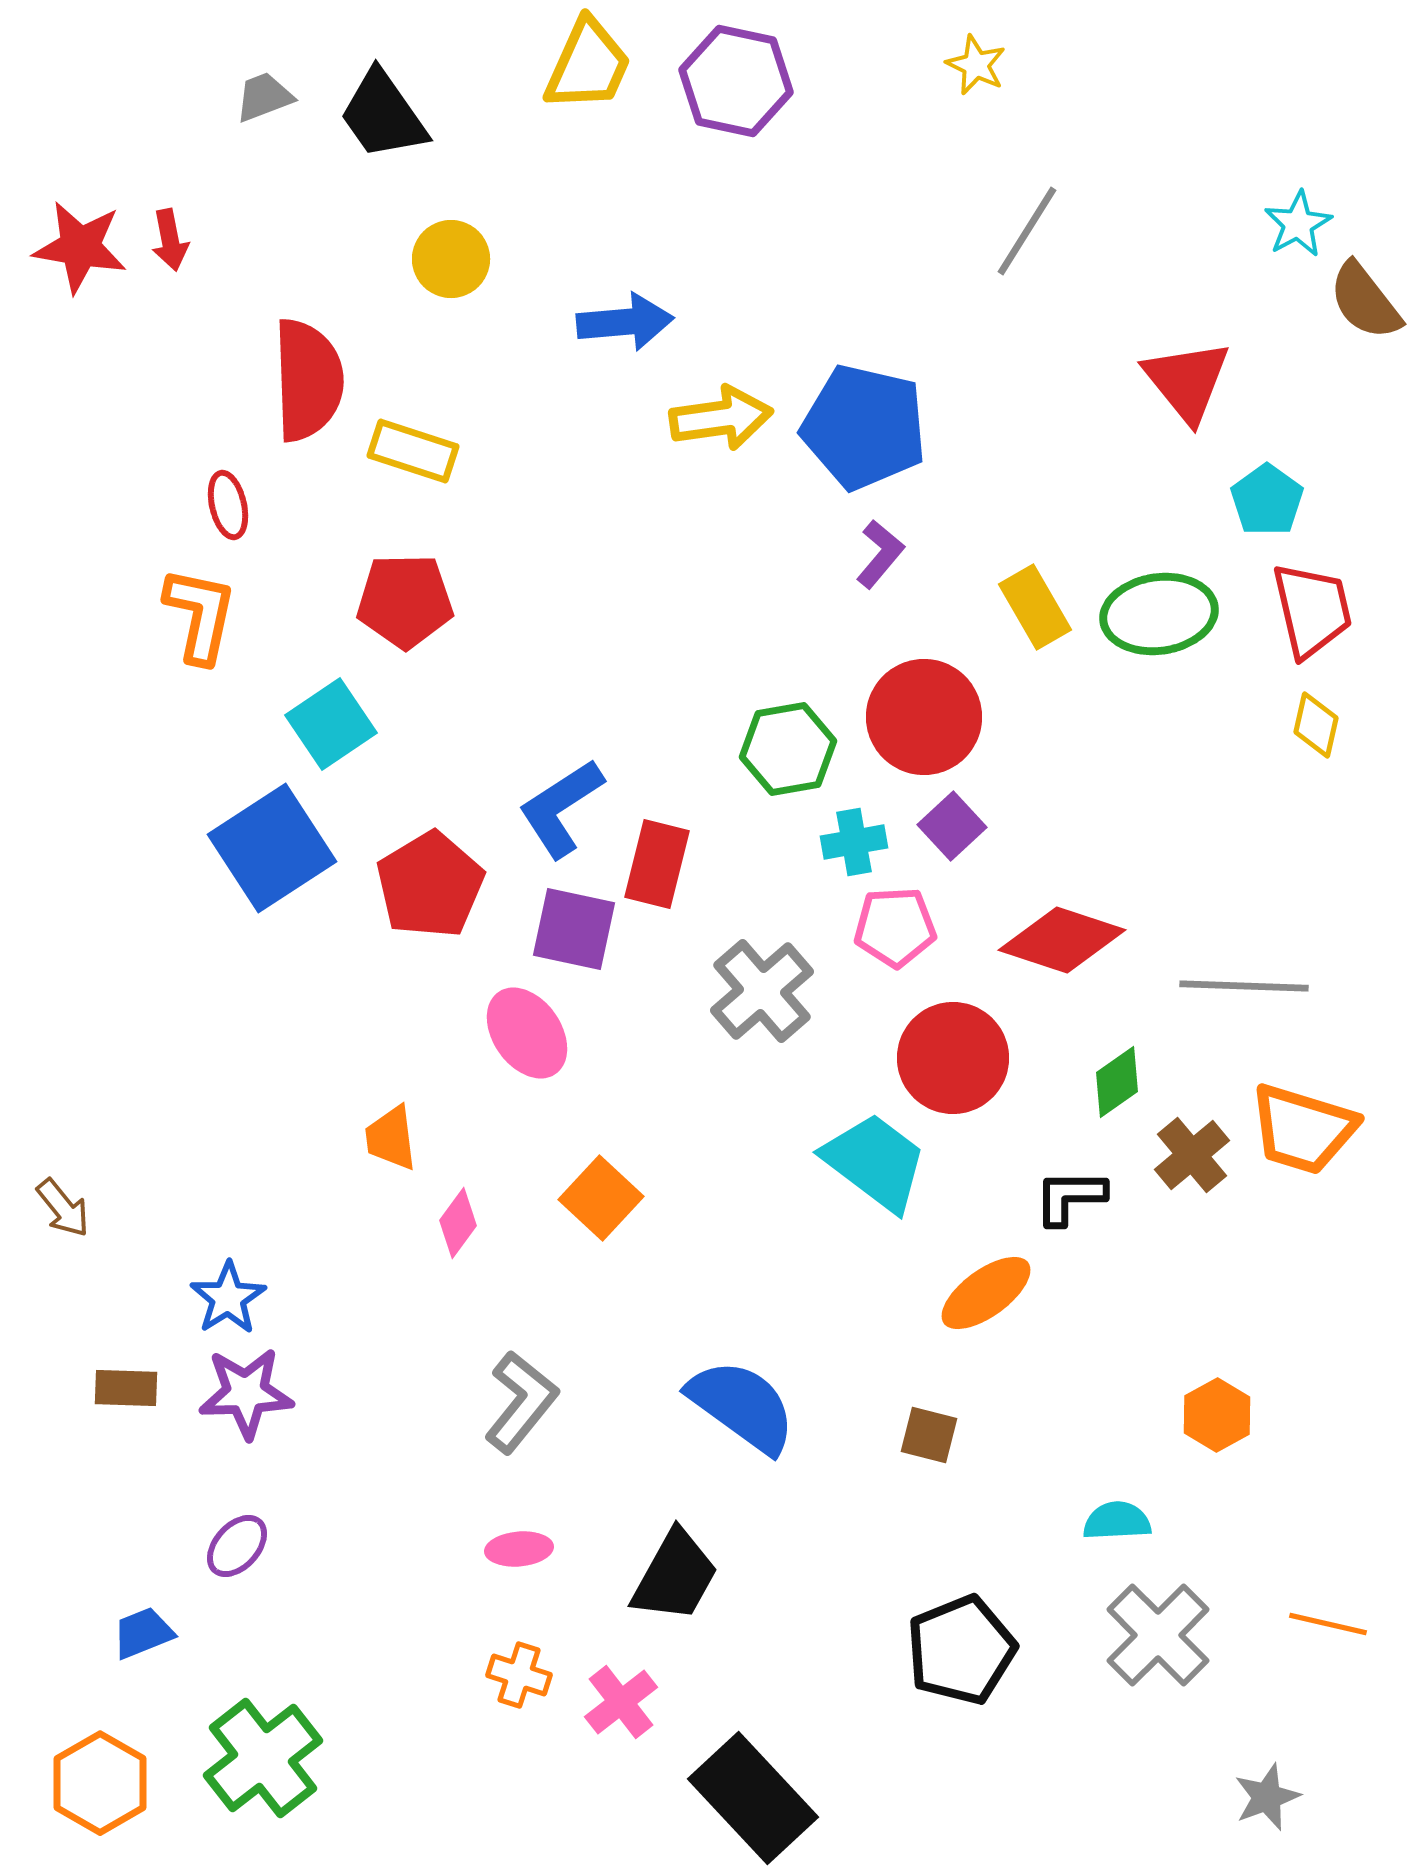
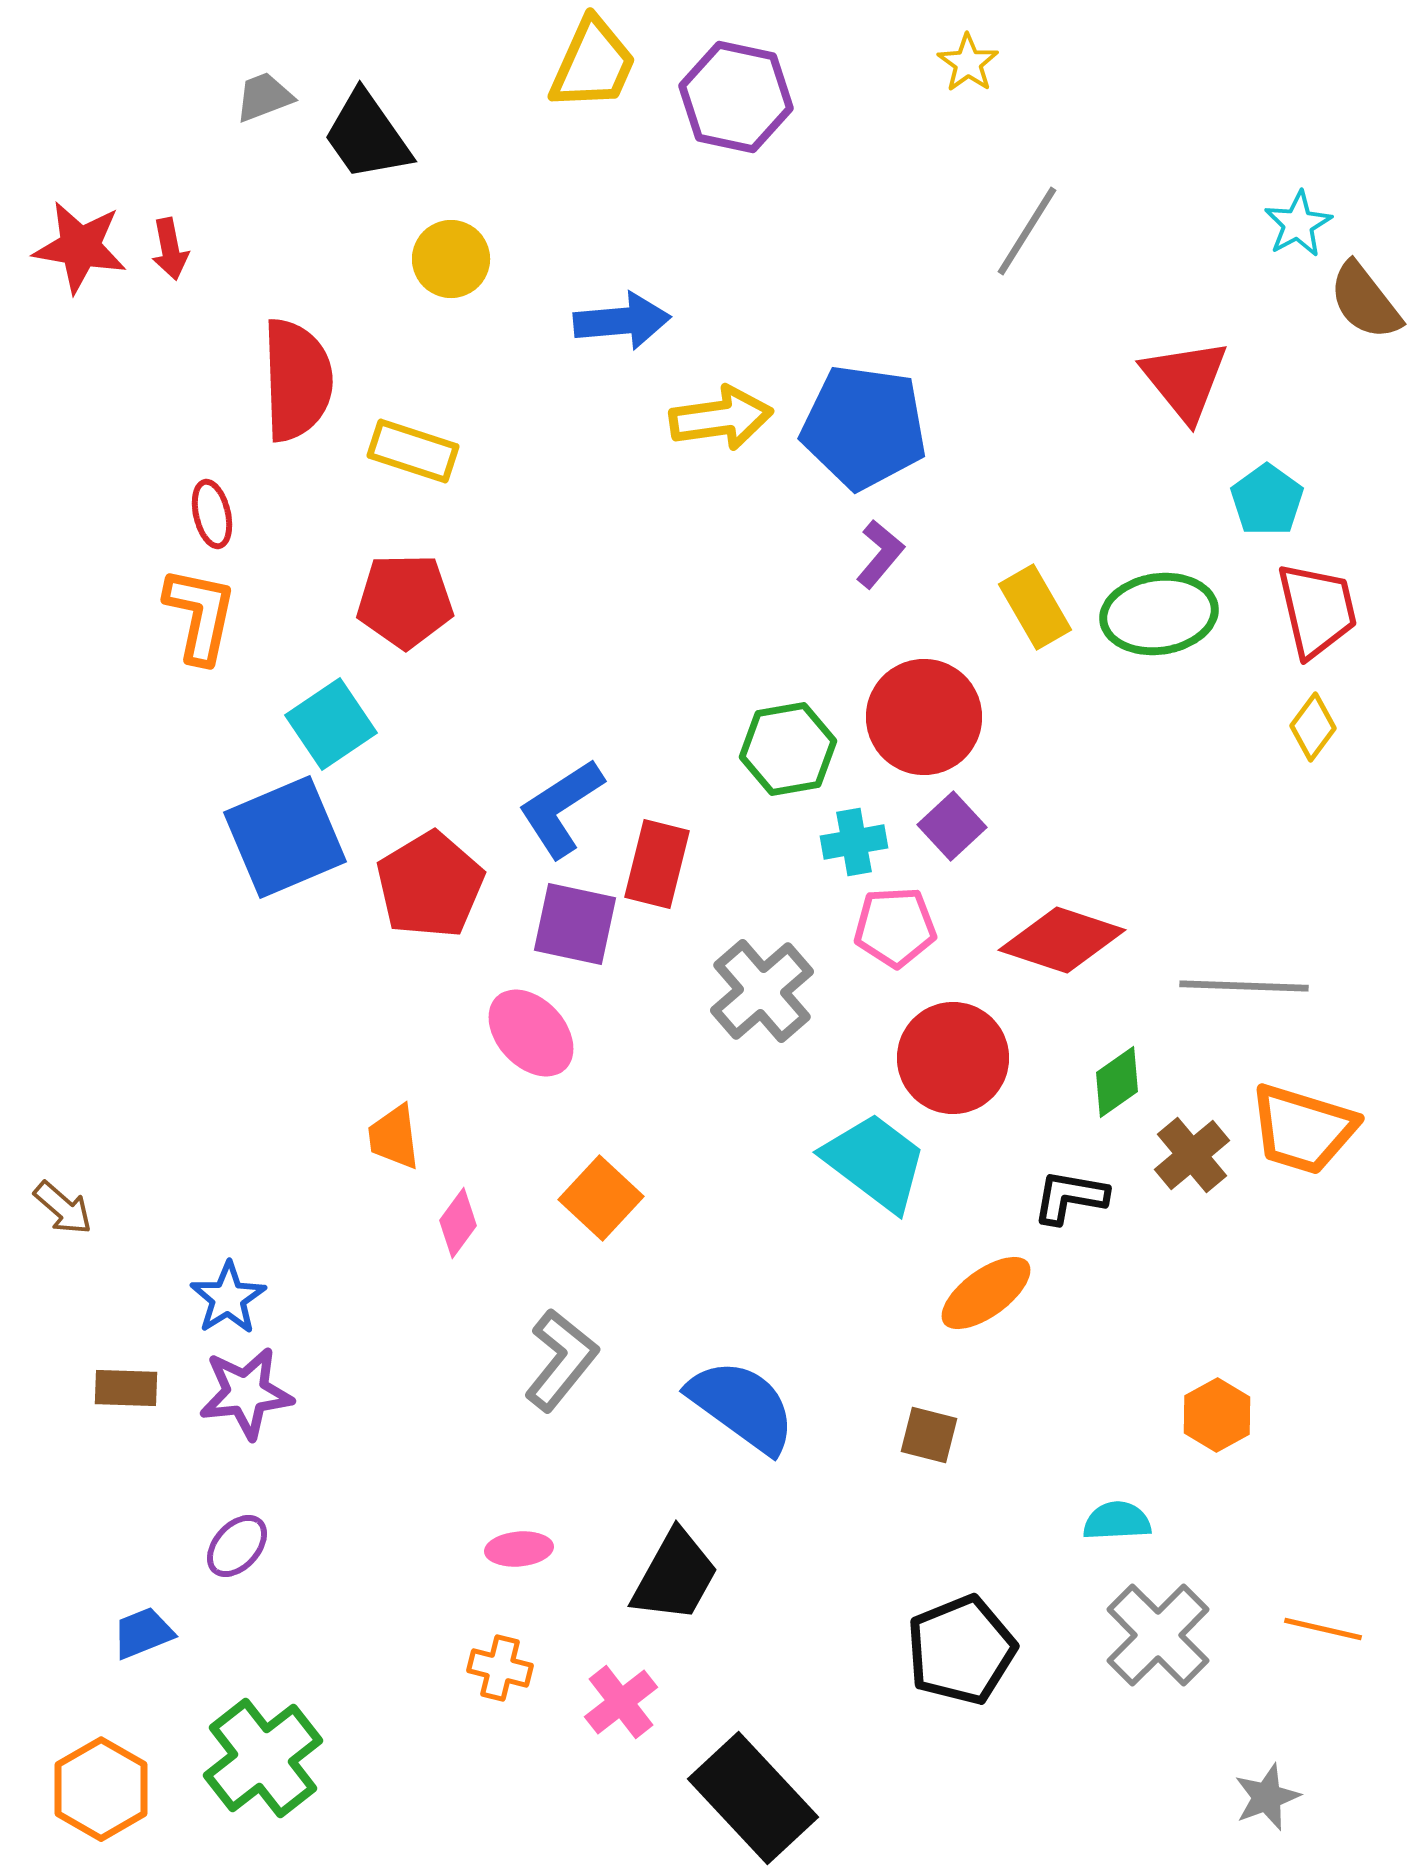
yellow trapezoid at (588, 65): moved 5 px right, 1 px up
yellow star at (976, 65): moved 8 px left, 2 px up; rotated 10 degrees clockwise
purple hexagon at (736, 81): moved 16 px down
black trapezoid at (383, 115): moved 16 px left, 21 px down
red arrow at (170, 240): moved 9 px down
blue arrow at (625, 322): moved 3 px left, 1 px up
red semicircle at (308, 380): moved 11 px left
red triangle at (1187, 381): moved 2 px left, 1 px up
blue pentagon at (864, 427): rotated 5 degrees counterclockwise
red ellipse at (228, 505): moved 16 px left, 9 px down
red trapezoid at (1312, 610): moved 5 px right
yellow diamond at (1316, 725): moved 3 px left, 2 px down; rotated 24 degrees clockwise
blue square at (272, 848): moved 13 px right, 11 px up; rotated 10 degrees clockwise
purple square at (574, 929): moved 1 px right, 5 px up
pink ellipse at (527, 1033): moved 4 px right; rotated 8 degrees counterclockwise
orange trapezoid at (391, 1138): moved 3 px right, 1 px up
black L-shape at (1070, 1197): rotated 10 degrees clockwise
brown arrow at (63, 1208): rotated 10 degrees counterclockwise
purple star at (246, 1393): rotated 4 degrees counterclockwise
gray L-shape at (521, 1402): moved 40 px right, 42 px up
orange line at (1328, 1624): moved 5 px left, 5 px down
orange cross at (519, 1675): moved 19 px left, 7 px up; rotated 4 degrees counterclockwise
orange hexagon at (100, 1783): moved 1 px right, 6 px down
